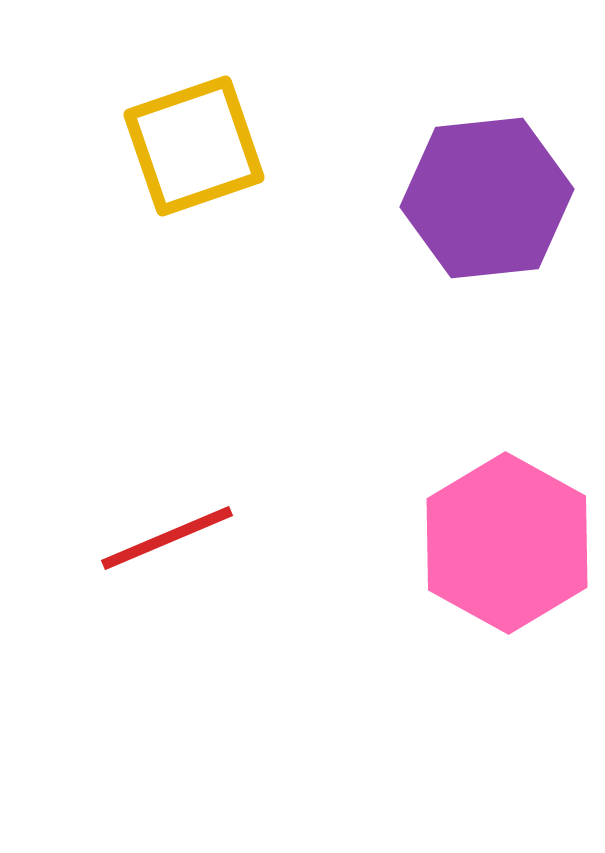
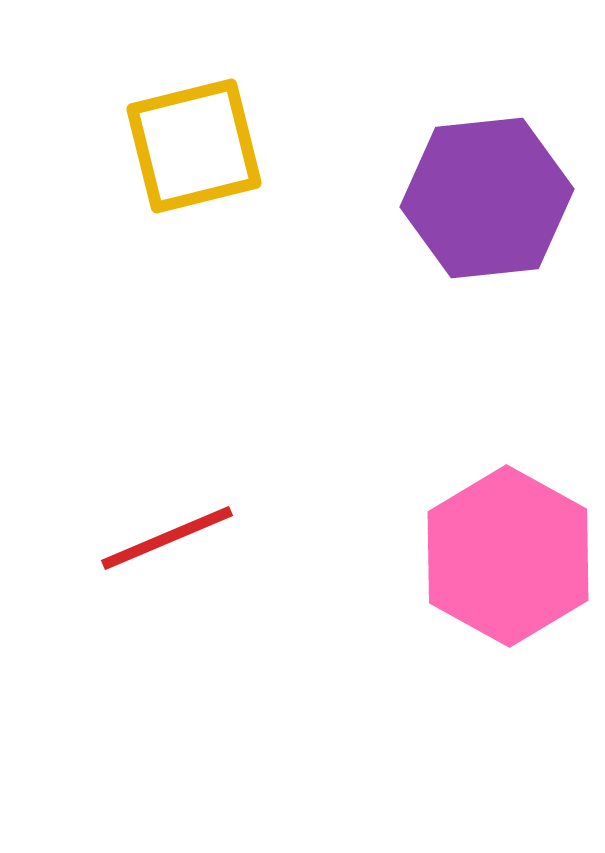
yellow square: rotated 5 degrees clockwise
pink hexagon: moved 1 px right, 13 px down
